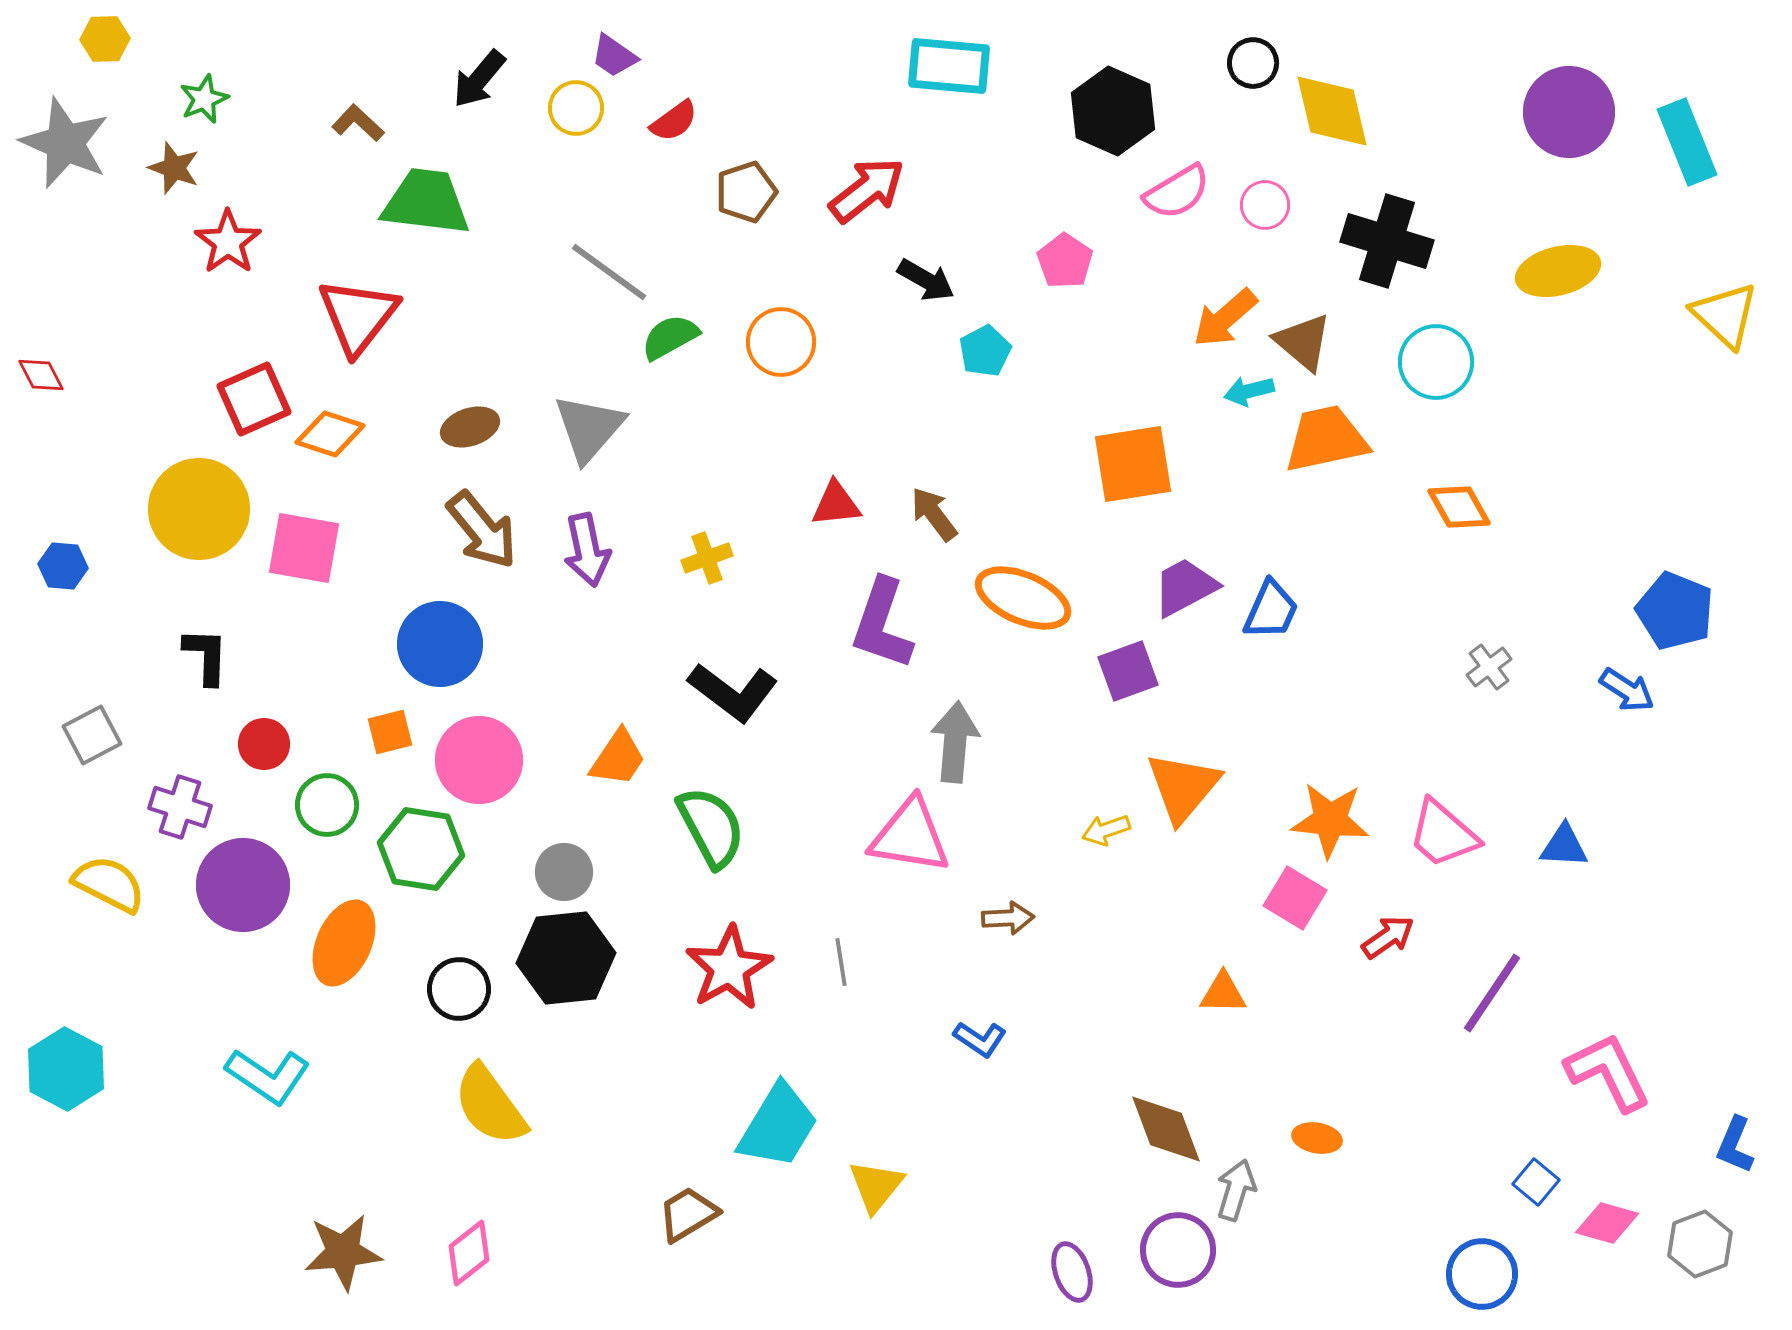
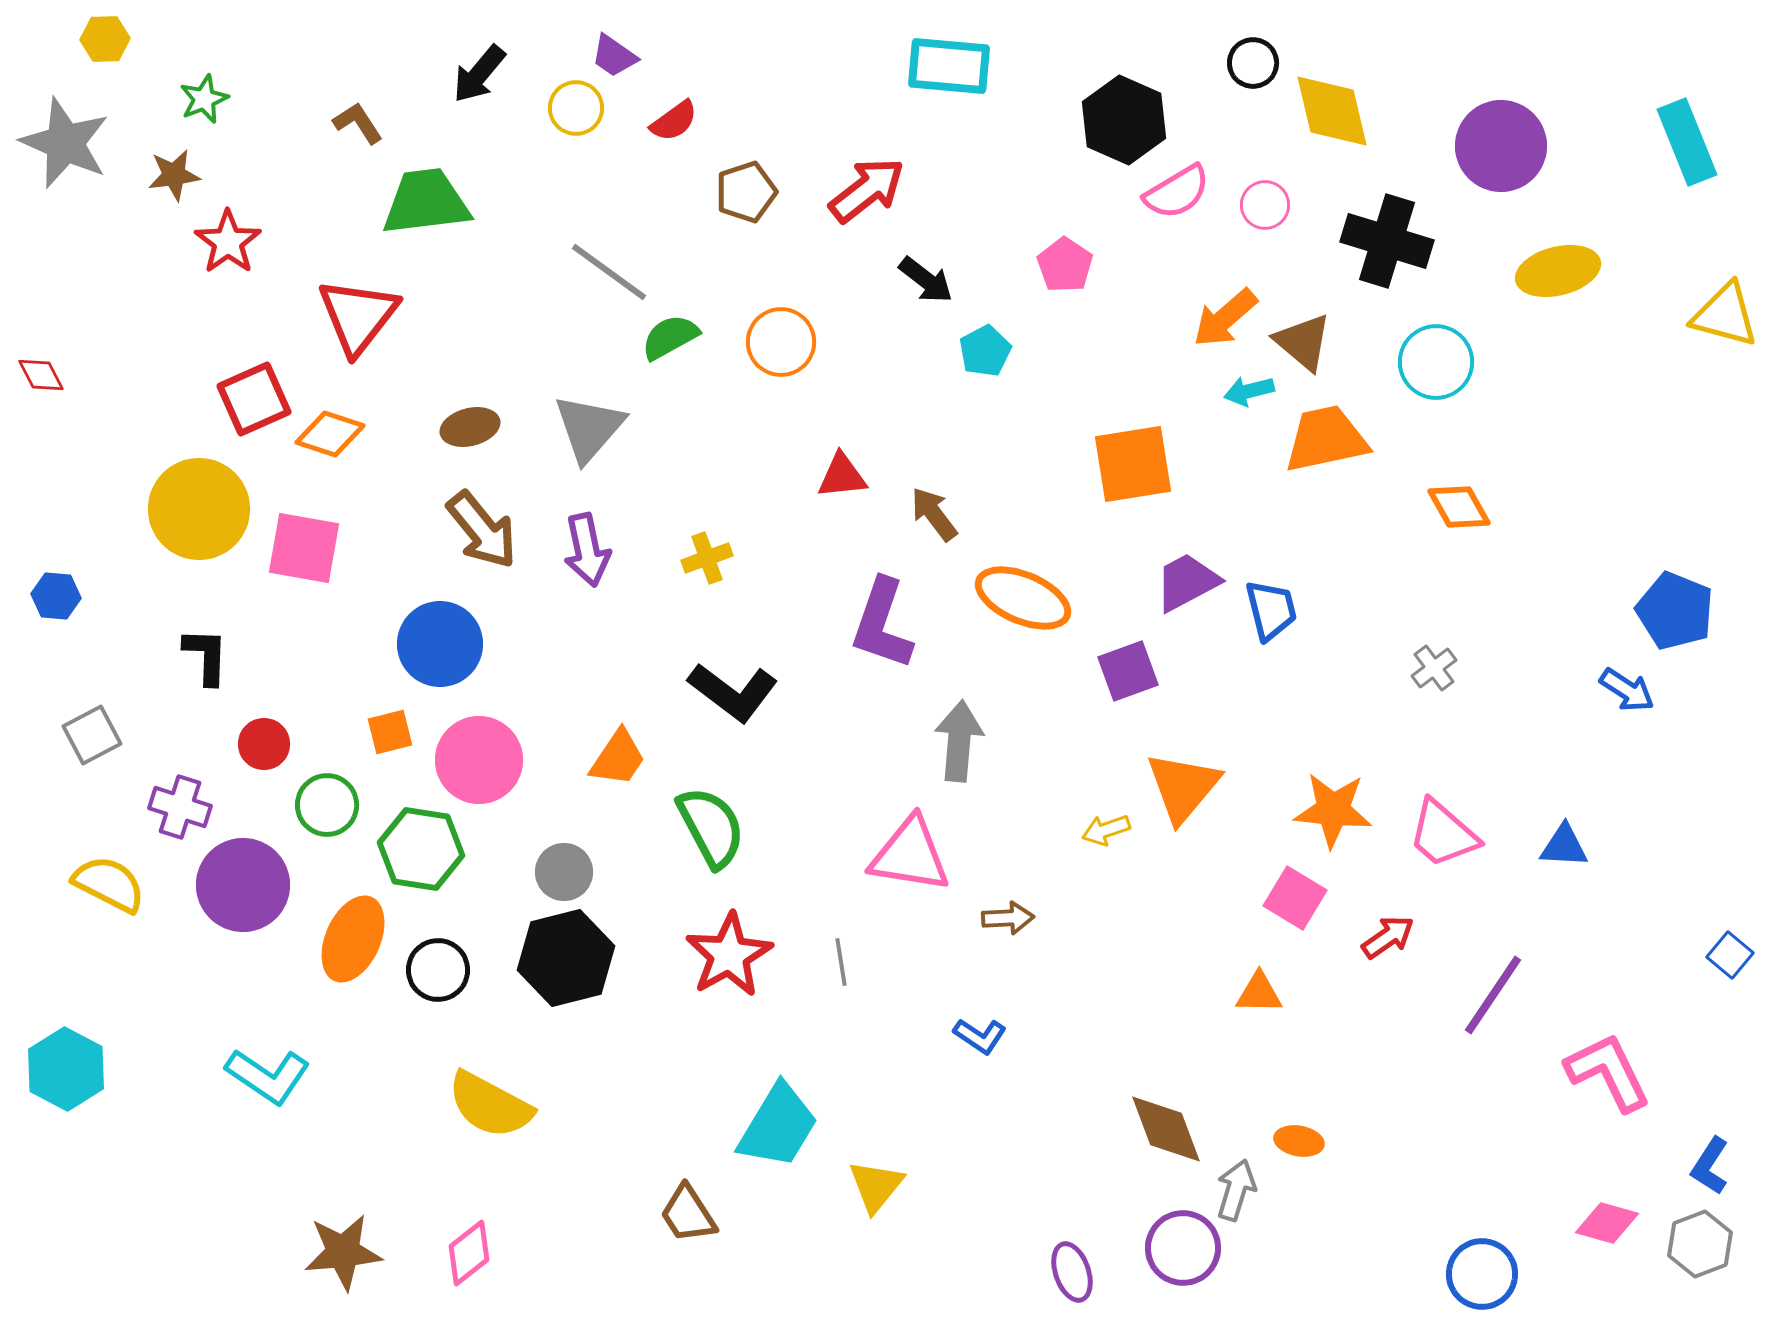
black arrow at (479, 79): moved 5 px up
black hexagon at (1113, 111): moved 11 px right, 9 px down
purple circle at (1569, 112): moved 68 px left, 34 px down
brown L-shape at (358, 123): rotated 14 degrees clockwise
brown star at (174, 168): moved 7 px down; rotated 28 degrees counterclockwise
green trapezoid at (426, 202): rotated 14 degrees counterclockwise
pink pentagon at (1065, 261): moved 4 px down
black arrow at (926, 280): rotated 8 degrees clockwise
yellow triangle at (1725, 315): rotated 28 degrees counterclockwise
brown ellipse at (470, 427): rotated 4 degrees clockwise
red triangle at (836, 504): moved 6 px right, 28 px up
blue hexagon at (63, 566): moved 7 px left, 30 px down
purple trapezoid at (1185, 587): moved 2 px right, 5 px up
blue trapezoid at (1271, 610): rotated 38 degrees counterclockwise
gray cross at (1489, 667): moved 55 px left, 1 px down
gray arrow at (955, 742): moved 4 px right, 1 px up
orange star at (1330, 820): moved 3 px right, 10 px up
pink triangle at (910, 836): moved 19 px down
orange ellipse at (344, 943): moved 9 px right, 4 px up
black hexagon at (566, 958): rotated 8 degrees counterclockwise
red star at (729, 968): moved 13 px up
black circle at (459, 989): moved 21 px left, 19 px up
orange triangle at (1223, 993): moved 36 px right
purple line at (1492, 993): moved 1 px right, 2 px down
blue L-shape at (980, 1039): moved 3 px up
yellow semicircle at (490, 1105): rotated 26 degrees counterclockwise
orange ellipse at (1317, 1138): moved 18 px left, 3 px down
blue L-shape at (1735, 1145): moved 25 px left, 21 px down; rotated 10 degrees clockwise
blue square at (1536, 1182): moved 194 px right, 227 px up
brown trapezoid at (688, 1214): rotated 92 degrees counterclockwise
purple circle at (1178, 1250): moved 5 px right, 2 px up
